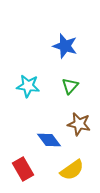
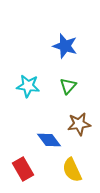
green triangle: moved 2 px left
brown star: rotated 20 degrees counterclockwise
yellow semicircle: rotated 100 degrees clockwise
